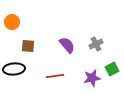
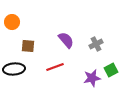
purple semicircle: moved 1 px left, 5 px up
green square: moved 1 px left, 1 px down
red line: moved 9 px up; rotated 12 degrees counterclockwise
